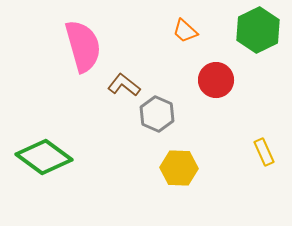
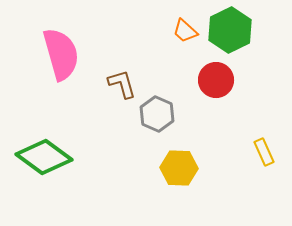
green hexagon: moved 28 px left
pink semicircle: moved 22 px left, 8 px down
brown L-shape: moved 2 px left, 1 px up; rotated 36 degrees clockwise
